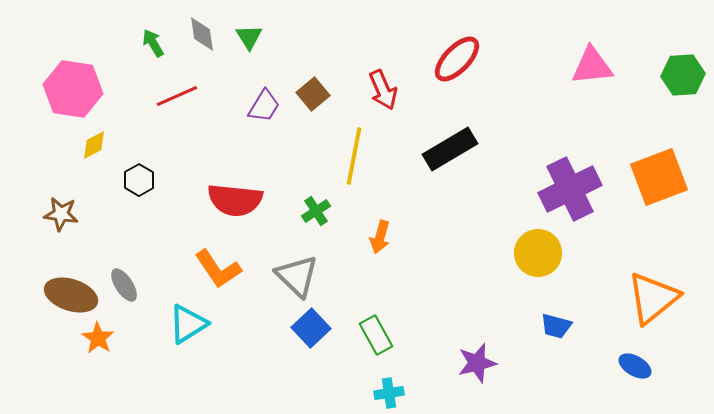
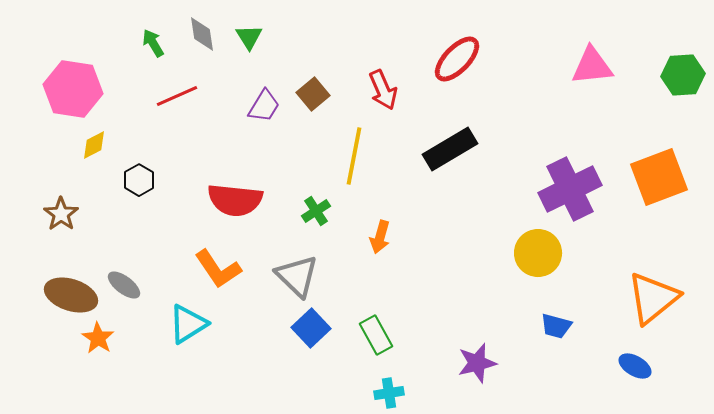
brown star: rotated 28 degrees clockwise
gray ellipse: rotated 20 degrees counterclockwise
